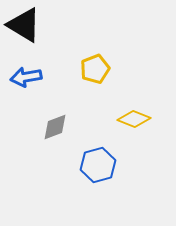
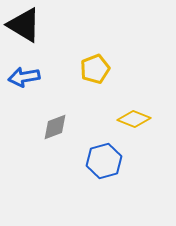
blue arrow: moved 2 px left
blue hexagon: moved 6 px right, 4 px up
